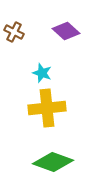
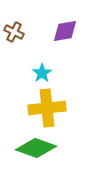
purple diamond: moved 1 px left; rotated 52 degrees counterclockwise
cyan star: rotated 18 degrees clockwise
green diamond: moved 17 px left, 14 px up
